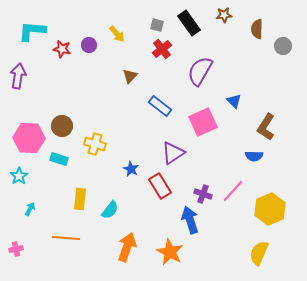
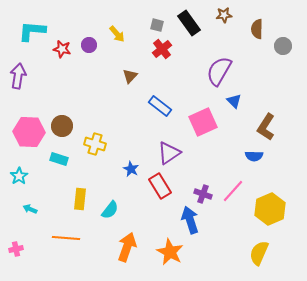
purple semicircle: moved 19 px right
pink hexagon: moved 6 px up
purple triangle: moved 4 px left
cyan arrow: rotated 96 degrees counterclockwise
